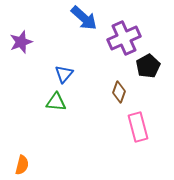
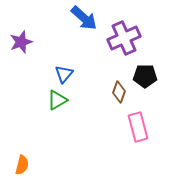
black pentagon: moved 3 px left, 10 px down; rotated 30 degrees clockwise
green triangle: moved 1 px right, 2 px up; rotated 35 degrees counterclockwise
